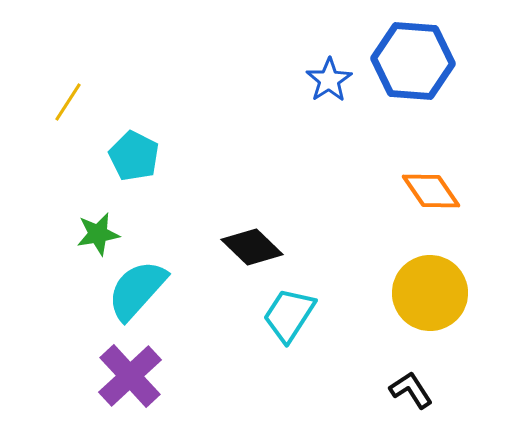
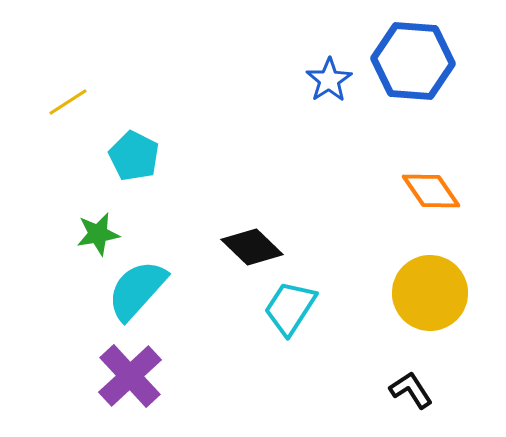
yellow line: rotated 24 degrees clockwise
cyan trapezoid: moved 1 px right, 7 px up
